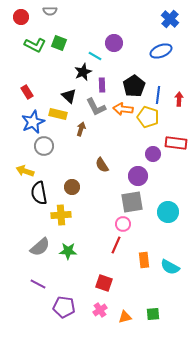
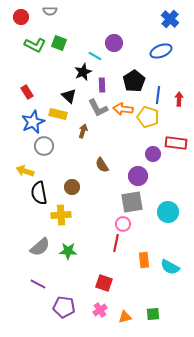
black pentagon at (134, 86): moved 5 px up
gray L-shape at (96, 107): moved 2 px right, 1 px down
brown arrow at (81, 129): moved 2 px right, 2 px down
red line at (116, 245): moved 2 px up; rotated 12 degrees counterclockwise
